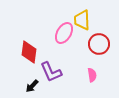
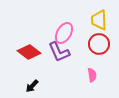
yellow trapezoid: moved 17 px right
red diamond: rotated 60 degrees counterclockwise
purple L-shape: moved 8 px right, 20 px up
